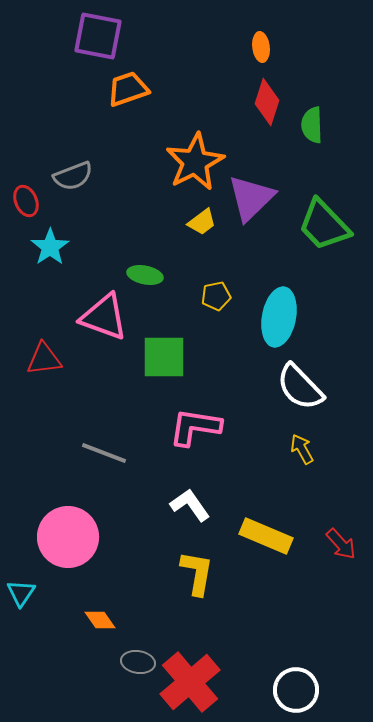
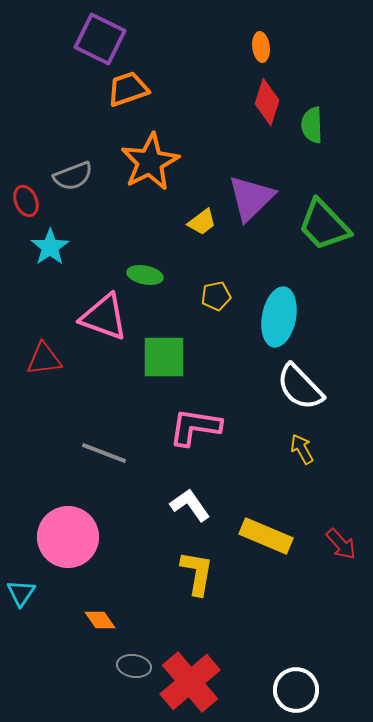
purple square: moved 2 px right, 3 px down; rotated 15 degrees clockwise
orange star: moved 45 px left
gray ellipse: moved 4 px left, 4 px down
